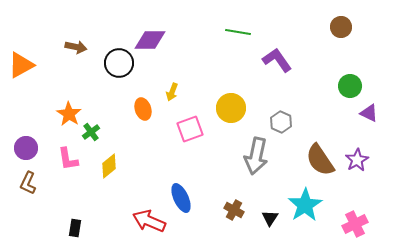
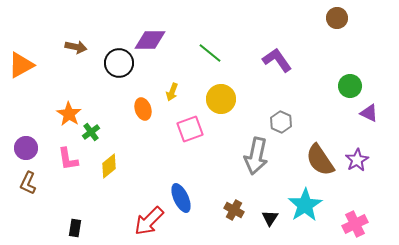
brown circle: moved 4 px left, 9 px up
green line: moved 28 px left, 21 px down; rotated 30 degrees clockwise
yellow circle: moved 10 px left, 9 px up
red arrow: rotated 68 degrees counterclockwise
